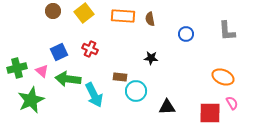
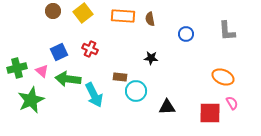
yellow square: moved 1 px left
